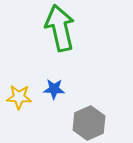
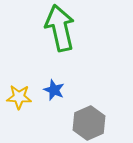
blue star: moved 1 px down; rotated 20 degrees clockwise
